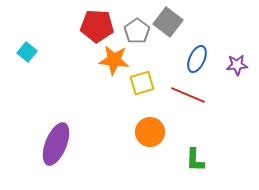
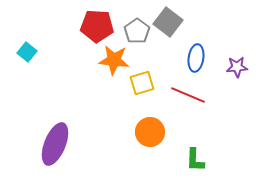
blue ellipse: moved 1 px left, 1 px up; rotated 16 degrees counterclockwise
purple star: moved 2 px down
purple ellipse: moved 1 px left
